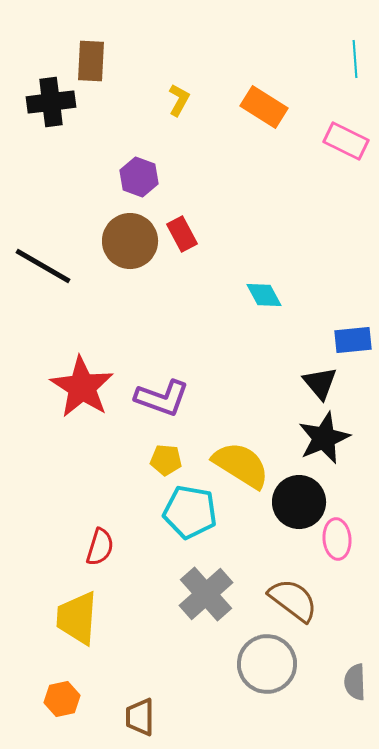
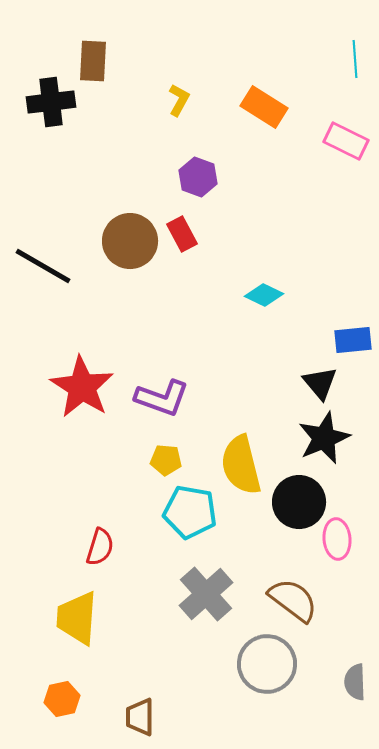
brown rectangle: moved 2 px right
purple hexagon: moved 59 px right
cyan diamond: rotated 36 degrees counterclockwise
yellow semicircle: rotated 136 degrees counterclockwise
